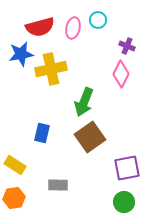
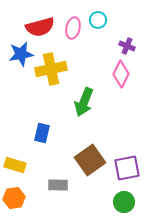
brown square: moved 23 px down
yellow rectangle: rotated 15 degrees counterclockwise
